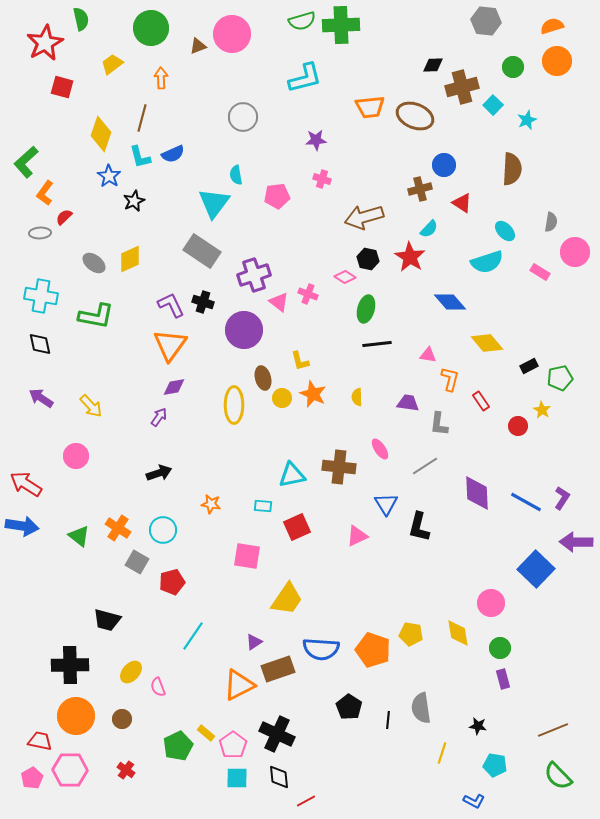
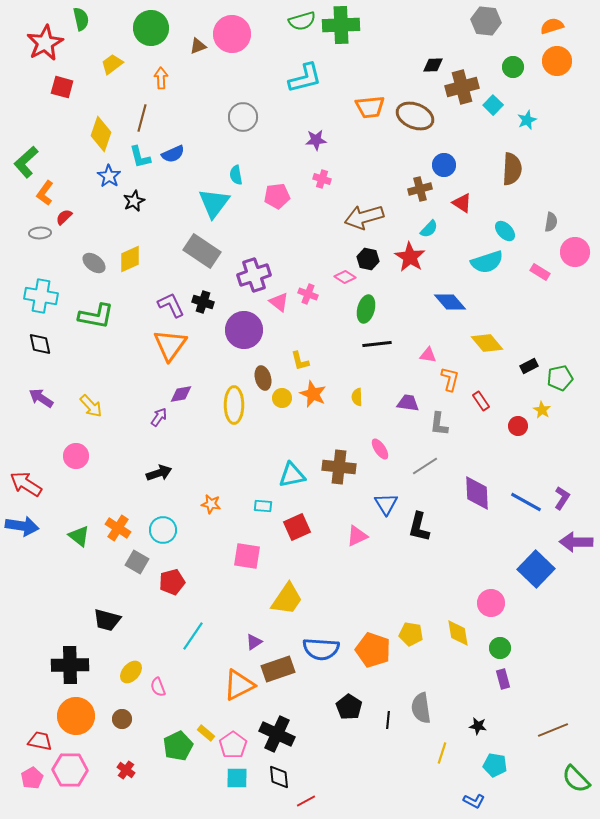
purple diamond at (174, 387): moved 7 px right, 7 px down
green semicircle at (558, 776): moved 18 px right, 3 px down
